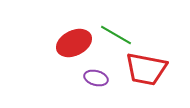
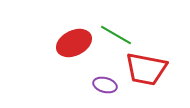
purple ellipse: moved 9 px right, 7 px down
